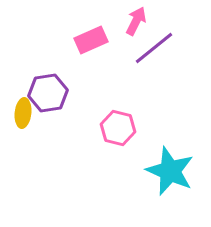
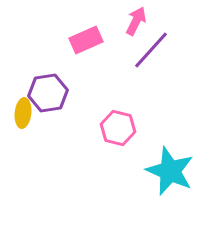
pink rectangle: moved 5 px left
purple line: moved 3 px left, 2 px down; rotated 9 degrees counterclockwise
